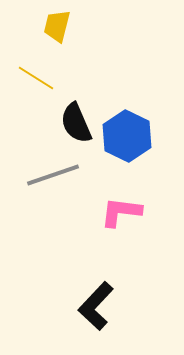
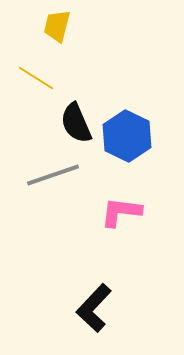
black L-shape: moved 2 px left, 2 px down
